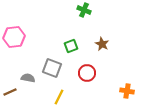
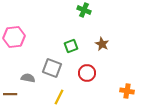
brown line: moved 2 px down; rotated 24 degrees clockwise
